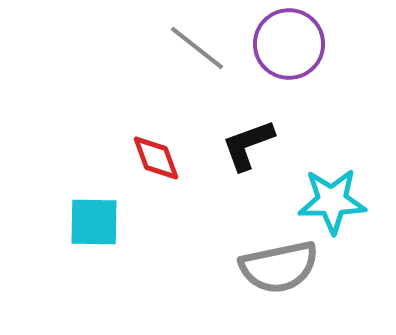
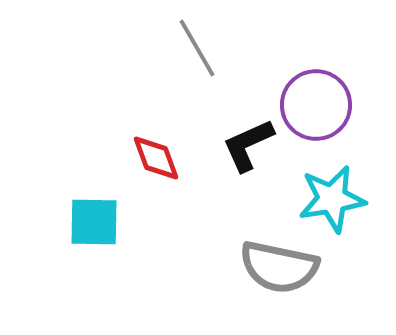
purple circle: moved 27 px right, 61 px down
gray line: rotated 22 degrees clockwise
black L-shape: rotated 4 degrees counterclockwise
cyan star: moved 2 px up; rotated 8 degrees counterclockwise
gray semicircle: rotated 24 degrees clockwise
